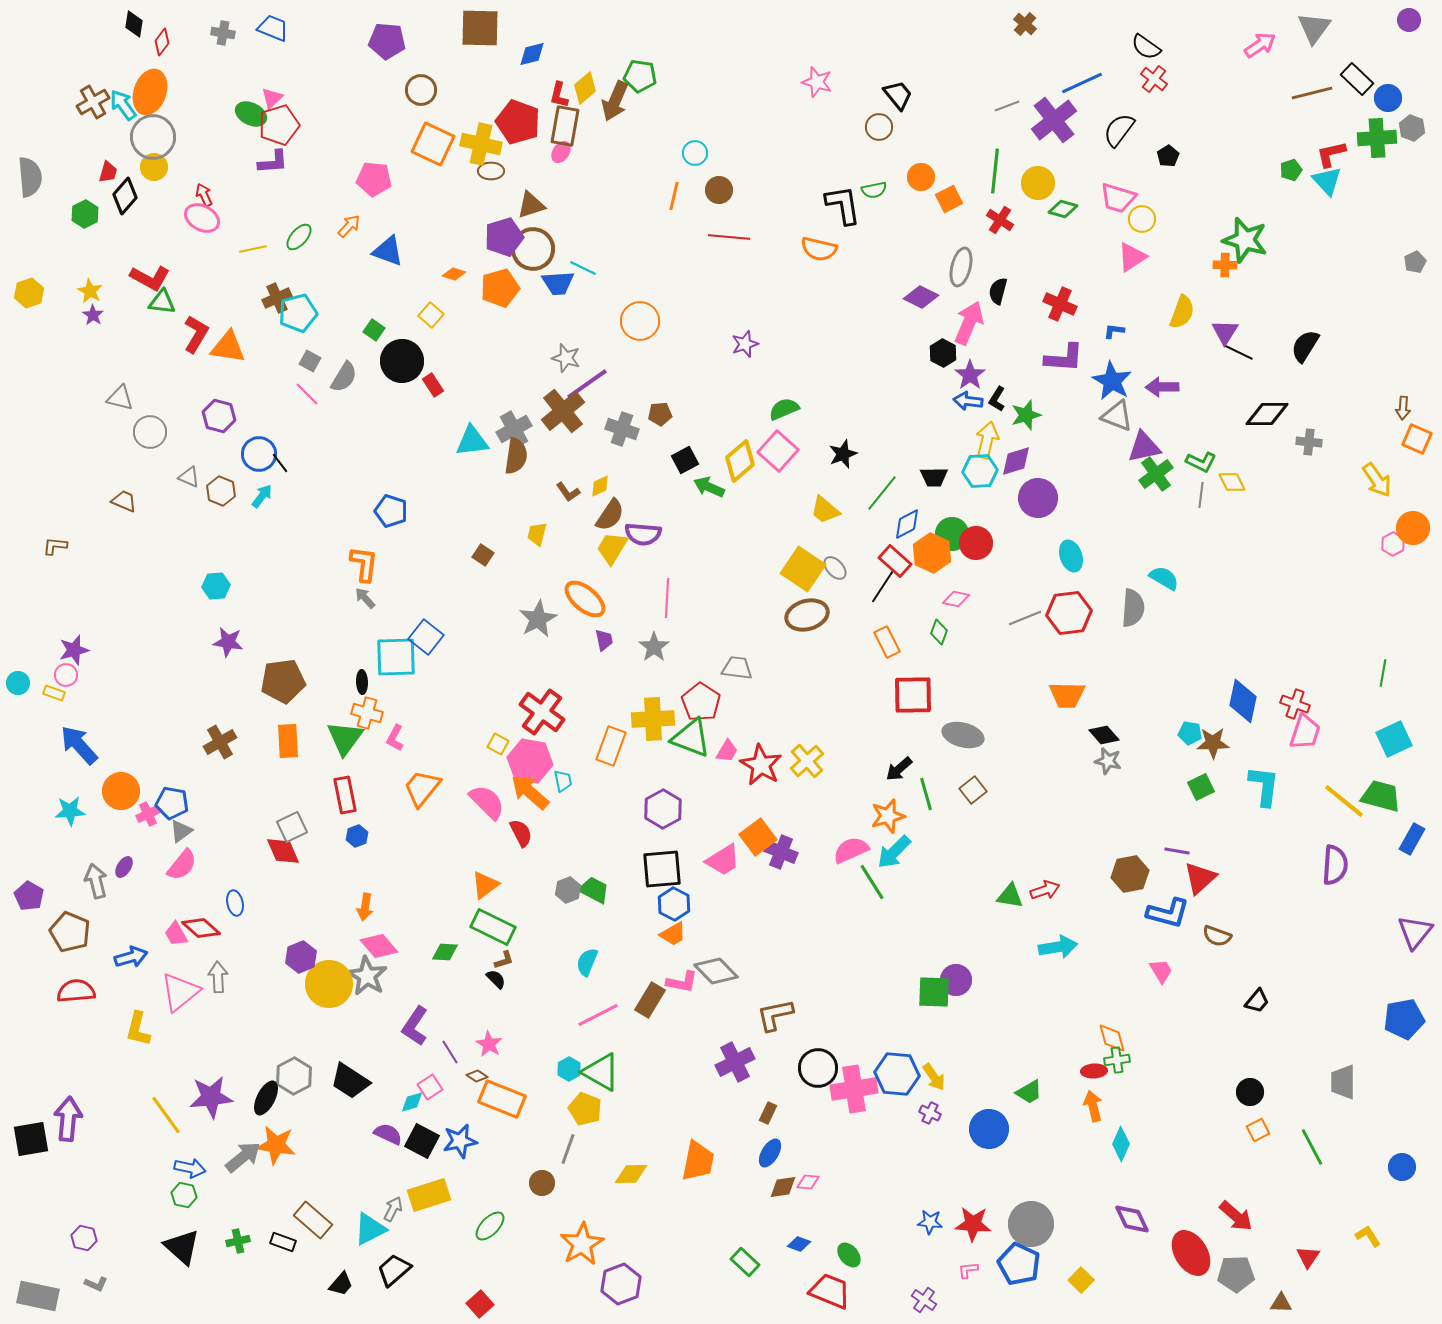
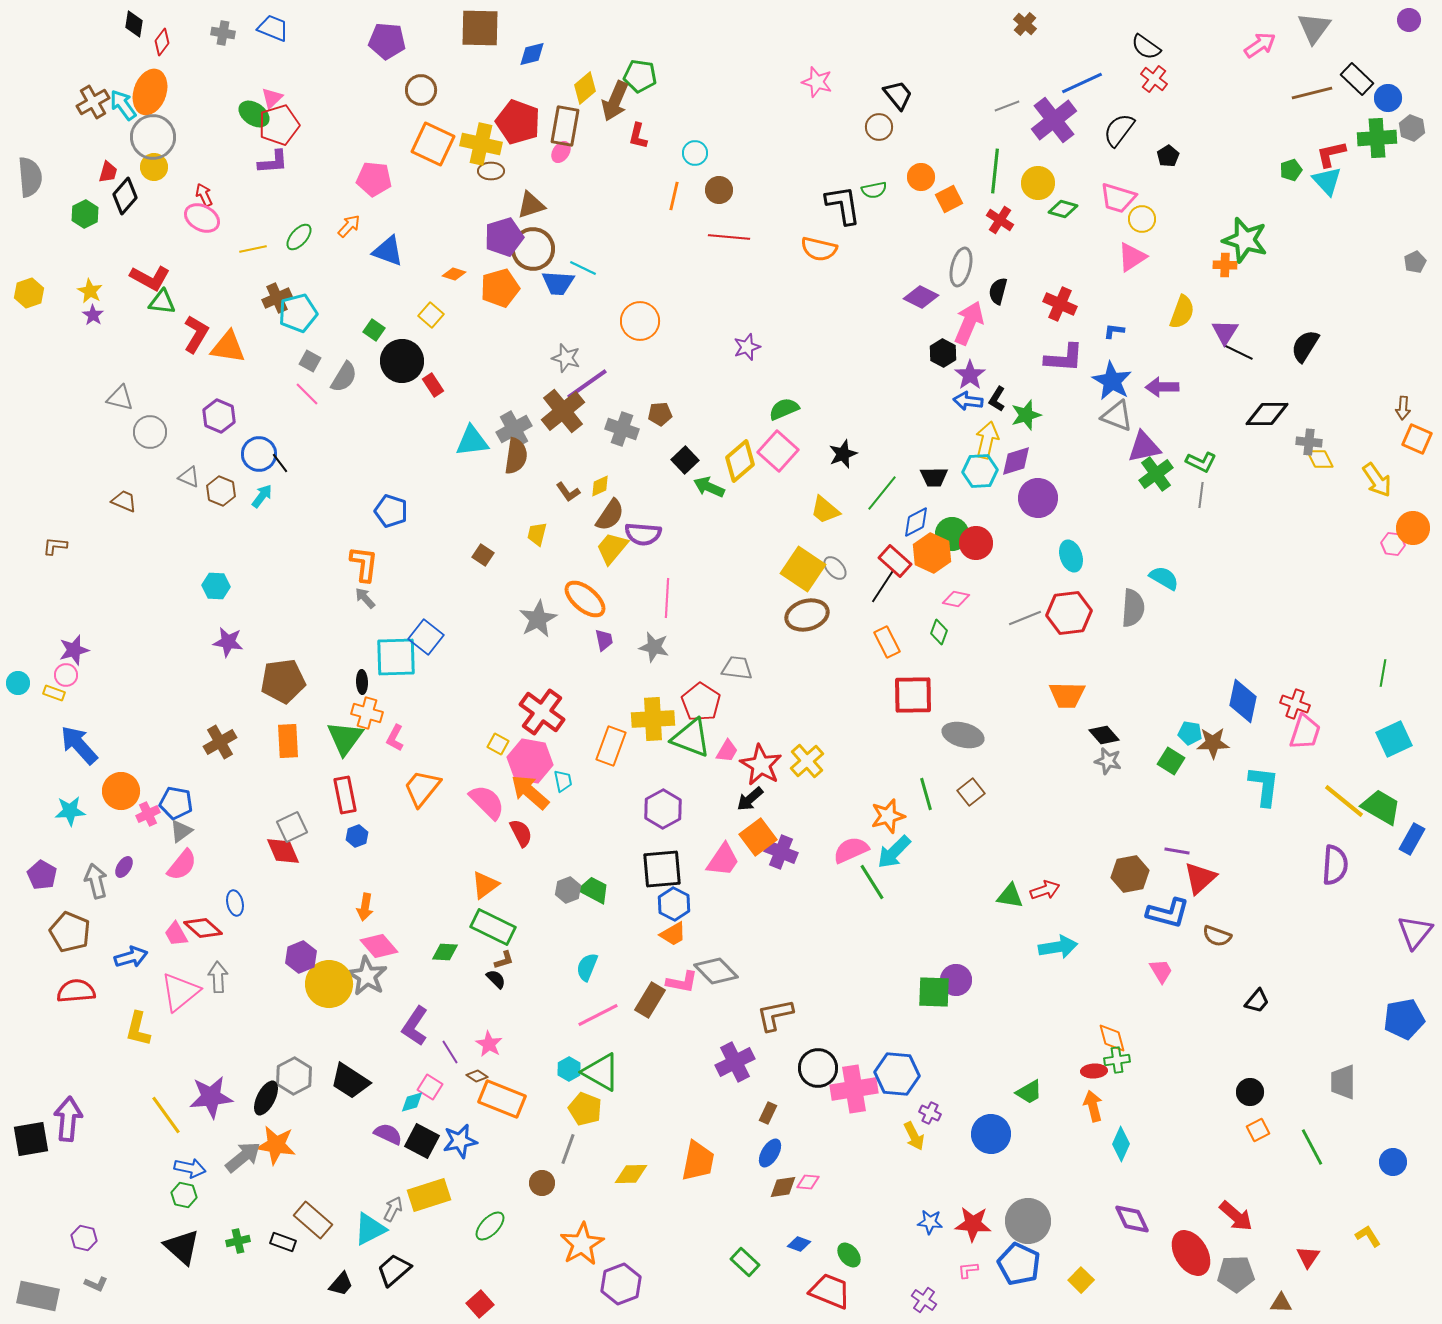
red L-shape at (559, 95): moved 79 px right, 41 px down
green ellipse at (251, 114): moved 3 px right; rotated 8 degrees clockwise
blue trapezoid at (558, 283): rotated 8 degrees clockwise
purple star at (745, 344): moved 2 px right, 3 px down
purple hexagon at (219, 416): rotated 8 degrees clockwise
black square at (685, 460): rotated 16 degrees counterclockwise
yellow diamond at (1232, 482): moved 88 px right, 23 px up
blue diamond at (907, 524): moved 9 px right, 2 px up
pink hexagon at (1393, 544): rotated 25 degrees counterclockwise
yellow trapezoid at (612, 548): rotated 9 degrees clockwise
cyan hexagon at (216, 586): rotated 8 degrees clockwise
gray star at (654, 647): rotated 24 degrees counterclockwise
black arrow at (899, 769): moved 149 px left, 30 px down
green square at (1201, 787): moved 30 px left, 26 px up; rotated 32 degrees counterclockwise
brown square at (973, 790): moved 2 px left, 2 px down
green trapezoid at (1381, 796): moved 11 px down; rotated 15 degrees clockwise
blue pentagon at (172, 803): moved 4 px right
pink trapezoid at (723, 860): rotated 24 degrees counterclockwise
purple pentagon at (29, 896): moved 13 px right, 21 px up
red diamond at (201, 928): moved 2 px right
cyan semicircle at (587, 962): moved 5 px down
yellow arrow at (934, 1077): moved 20 px left, 59 px down; rotated 8 degrees clockwise
pink square at (430, 1087): rotated 25 degrees counterclockwise
blue circle at (989, 1129): moved 2 px right, 5 px down
blue circle at (1402, 1167): moved 9 px left, 5 px up
gray circle at (1031, 1224): moved 3 px left, 3 px up
